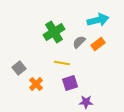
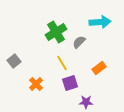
cyan arrow: moved 2 px right, 2 px down; rotated 10 degrees clockwise
green cross: moved 2 px right
orange rectangle: moved 1 px right, 24 px down
yellow line: rotated 49 degrees clockwise
gray square: moved 5 px left, 7 px up
